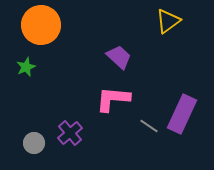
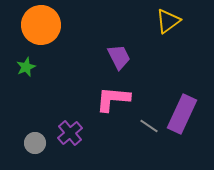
purple trapezoid: rotated 20 degrees clockwise
gray circle: moved 1 px right
